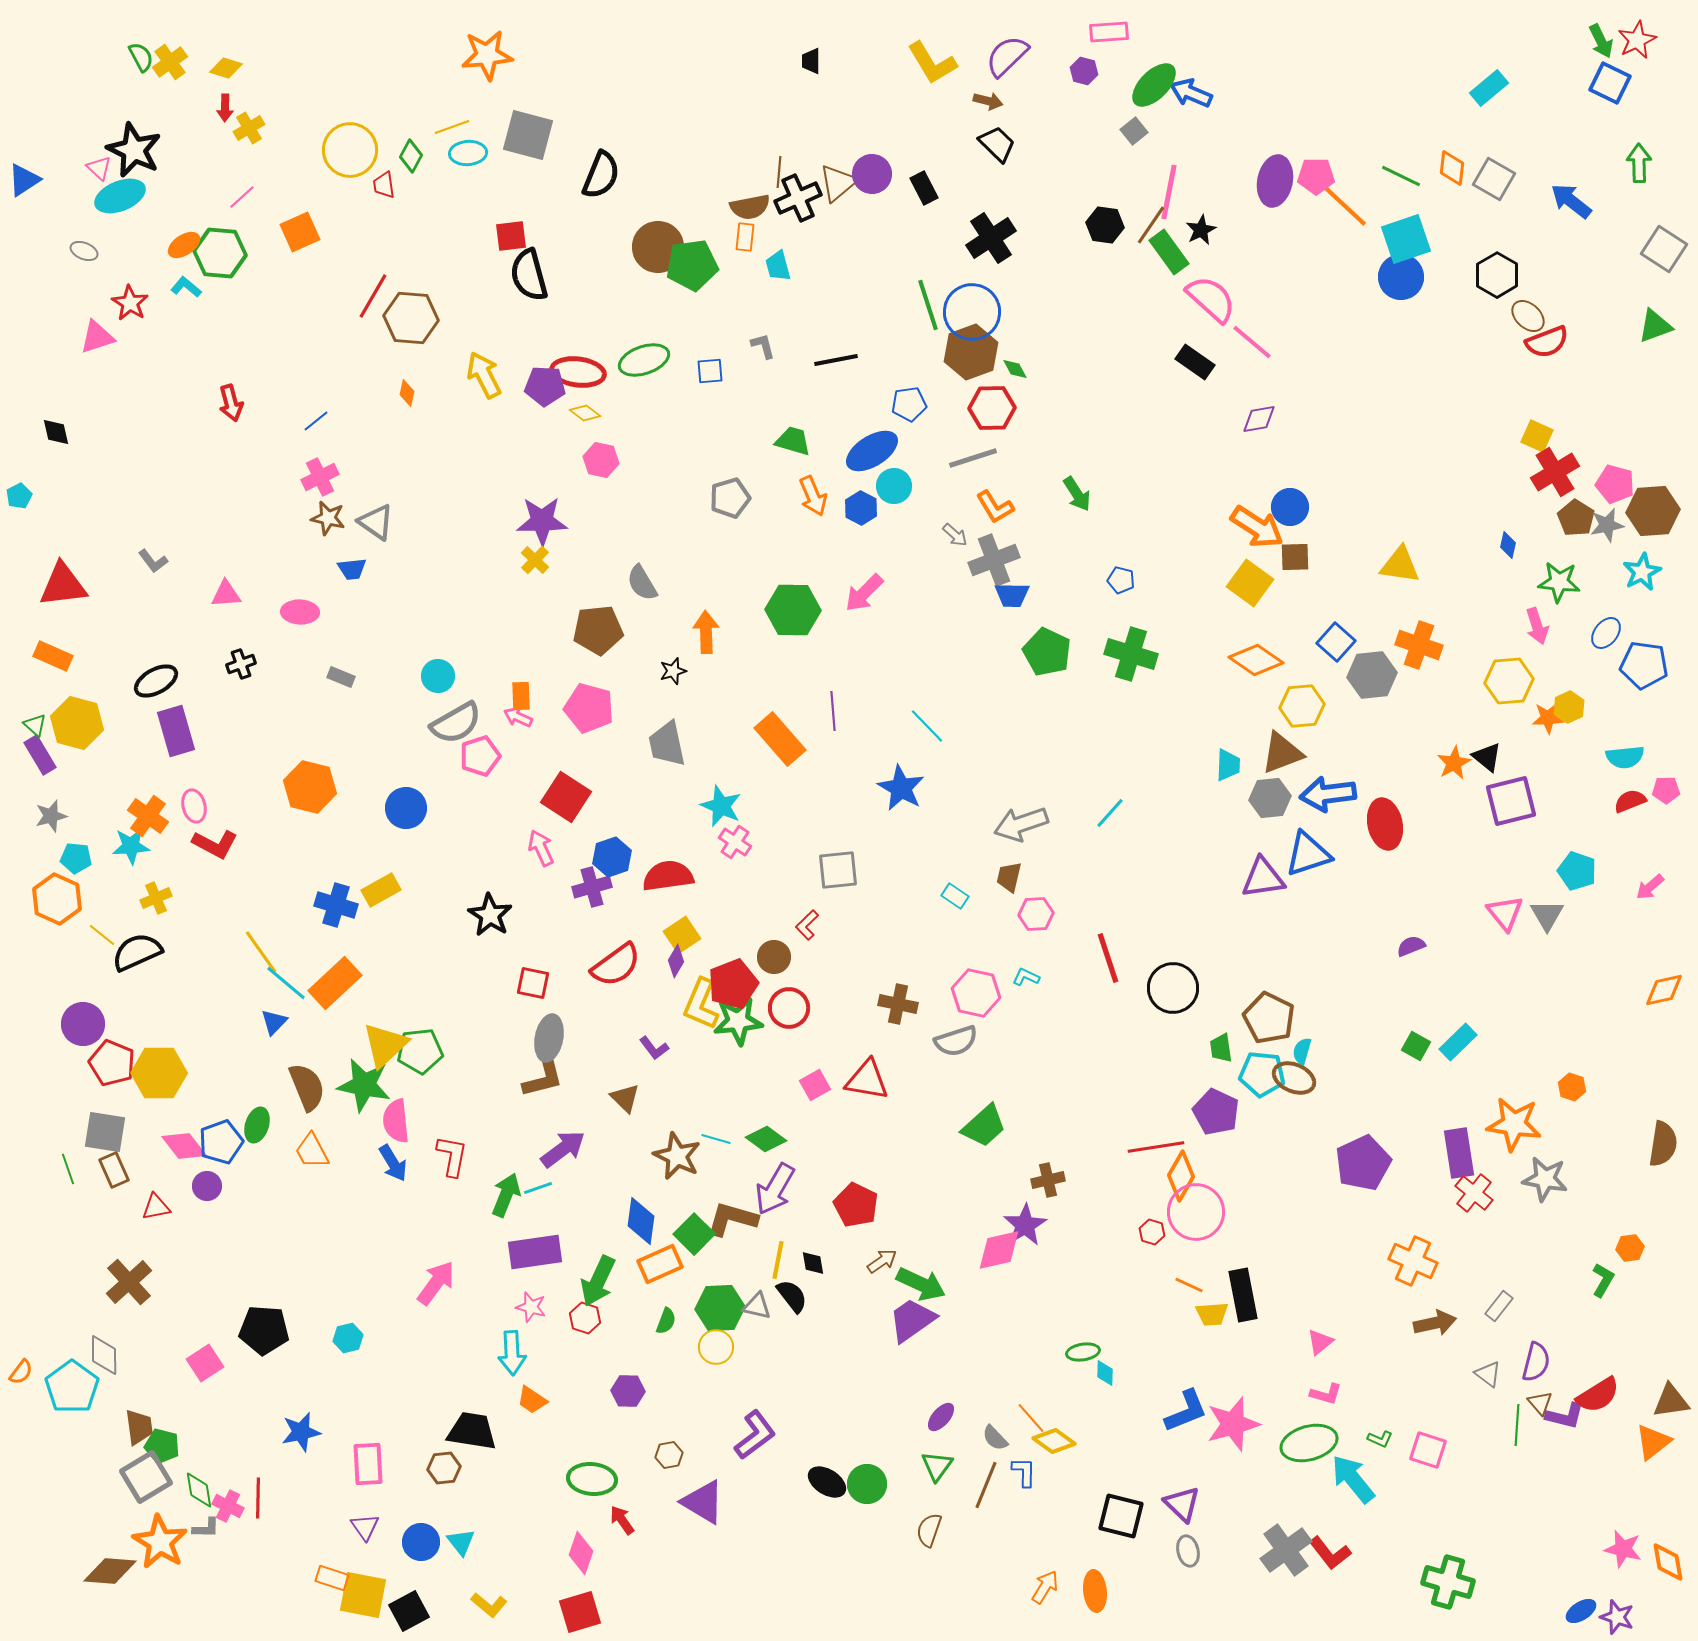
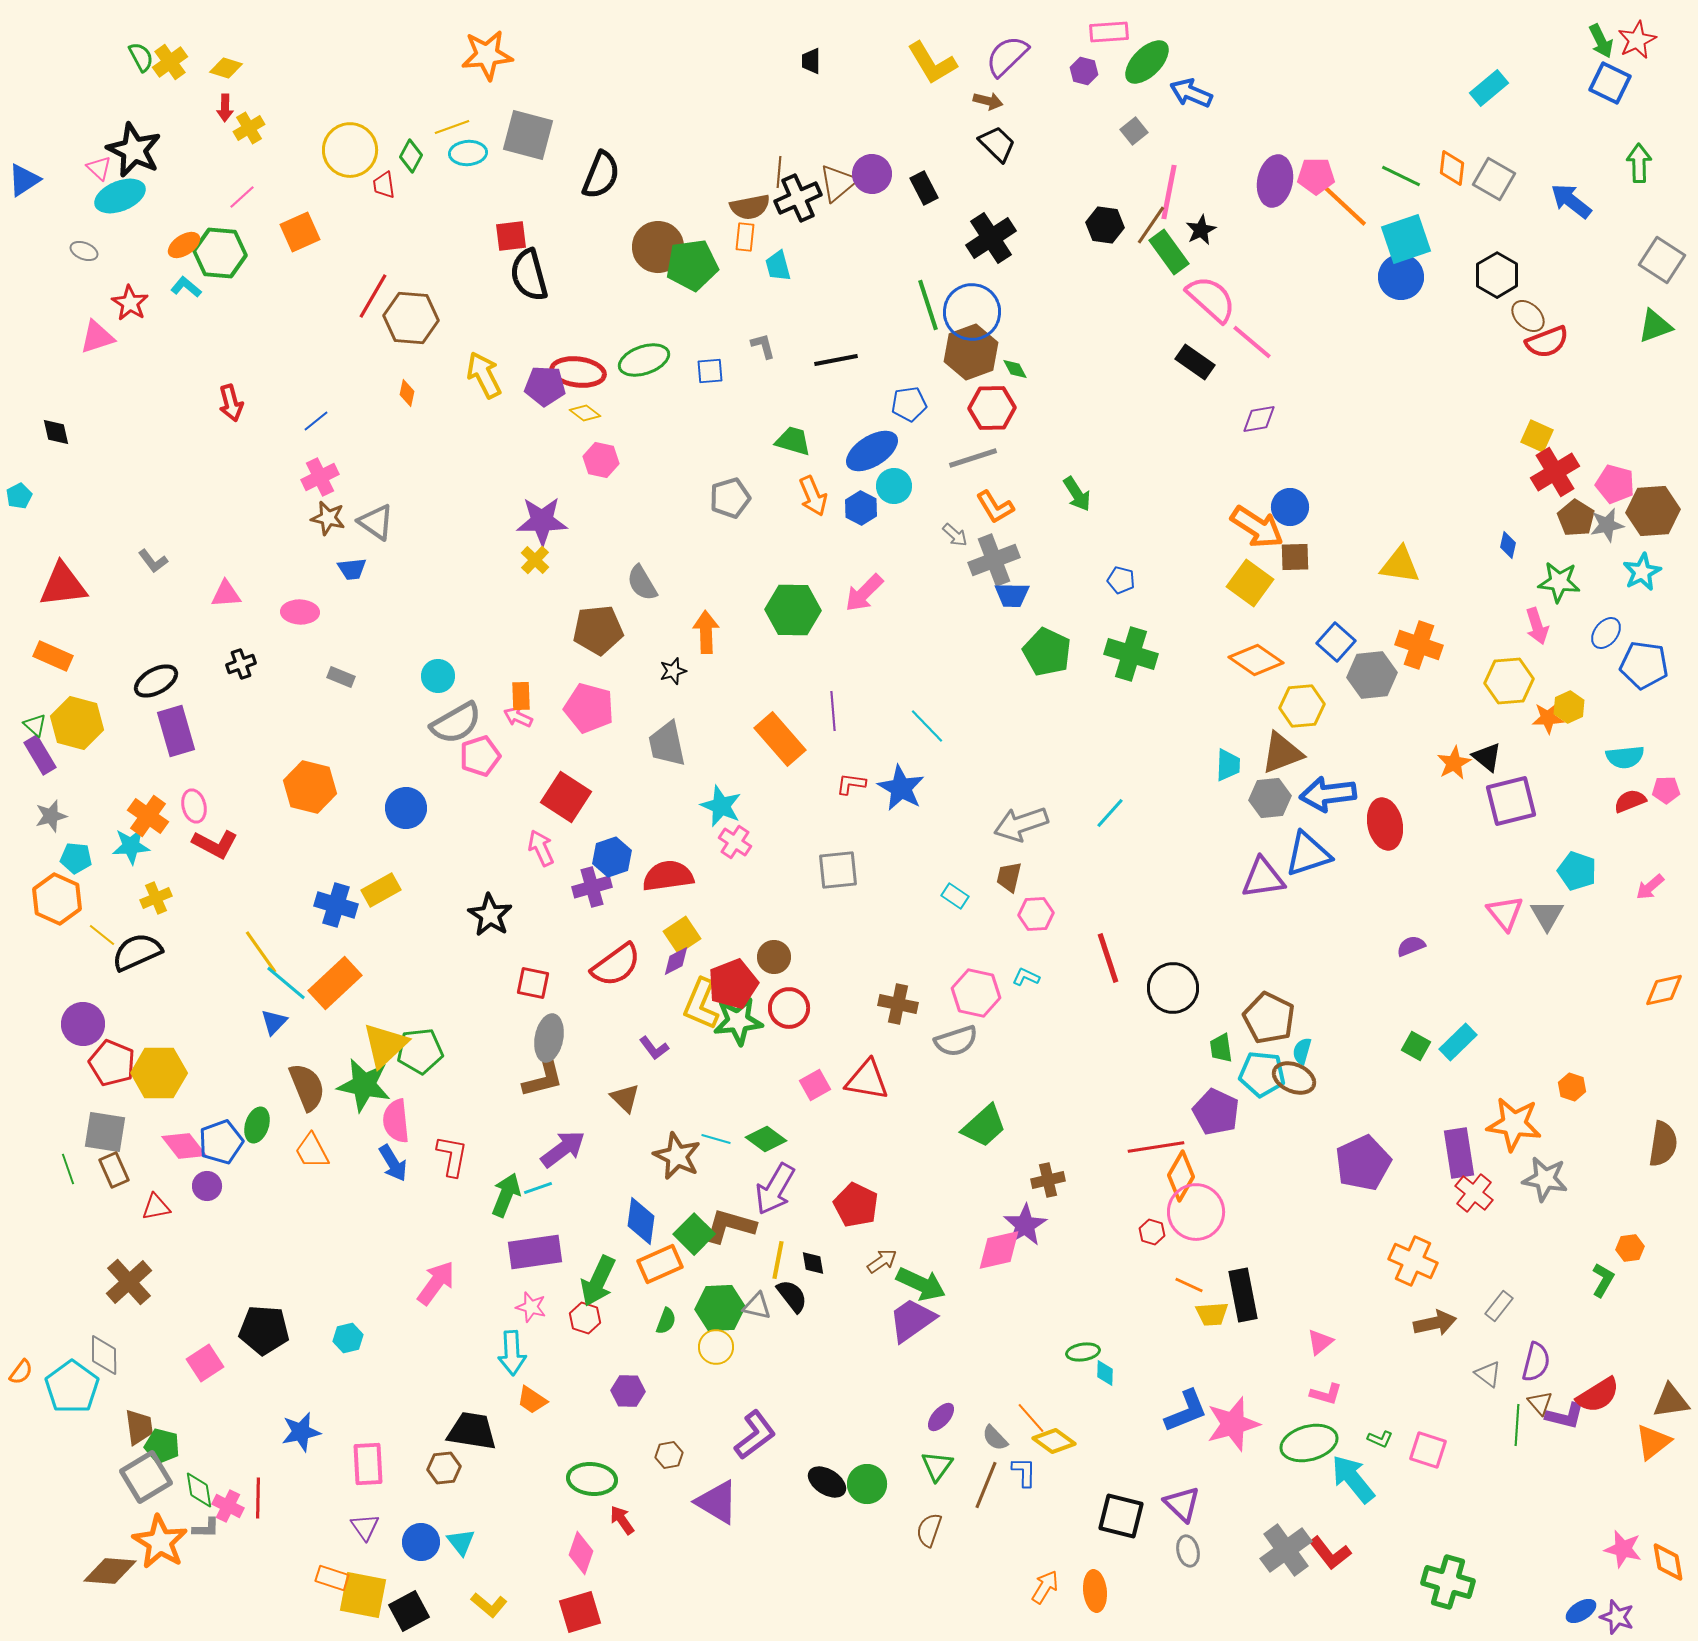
green ellipse at (1154, 85): moved 7 px left, 23 px up
gray square at (1664, 249): moved 2 px left, 11 px down
red L-shape at (807, 925): moved 44 px right, 141 px up; rotated 52 degrees clockwise
purple diamond at (676, 961): rotated 32 degrees clockwise
brown L-shape at (732, 1219): moved 2 px left, 7 px down
purple triangle at (703, 1502): moved 14 px right
